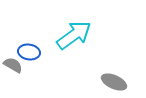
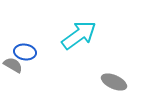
cyan arrow: moved 5 px right
blue ellipse: moved 4 px left
